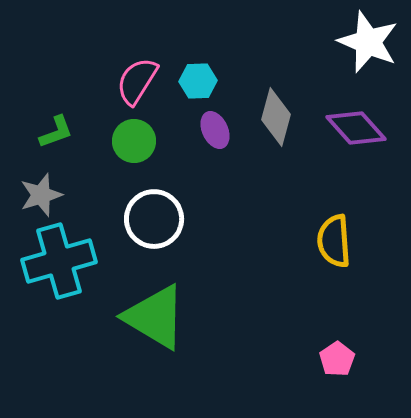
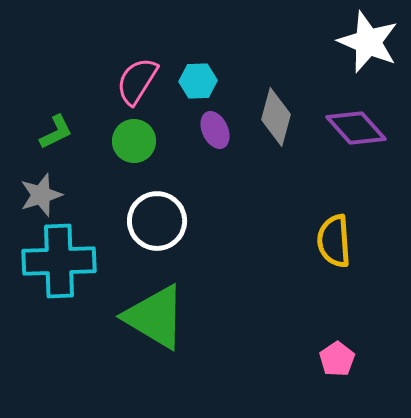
green L-shape: rotated 6 degrees counterclockwise
white circle: moved 3 px right, 2 px down
cyan cross: rotated 14 degrees clockwise
